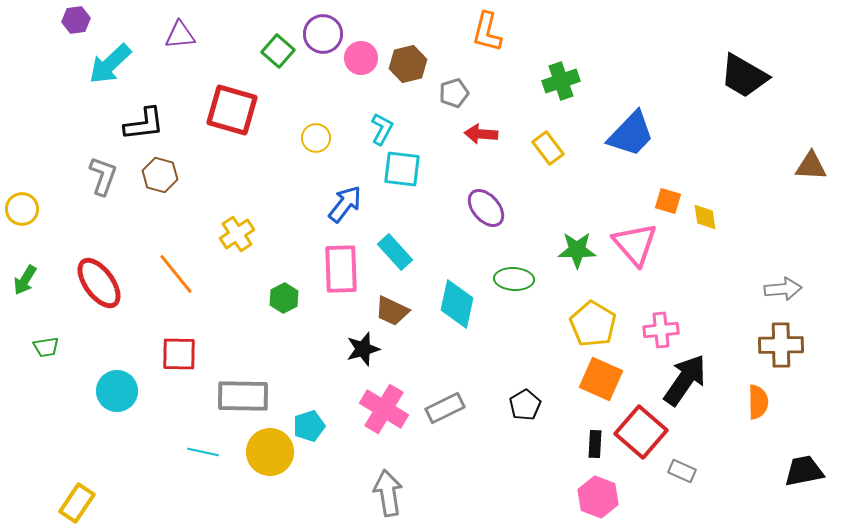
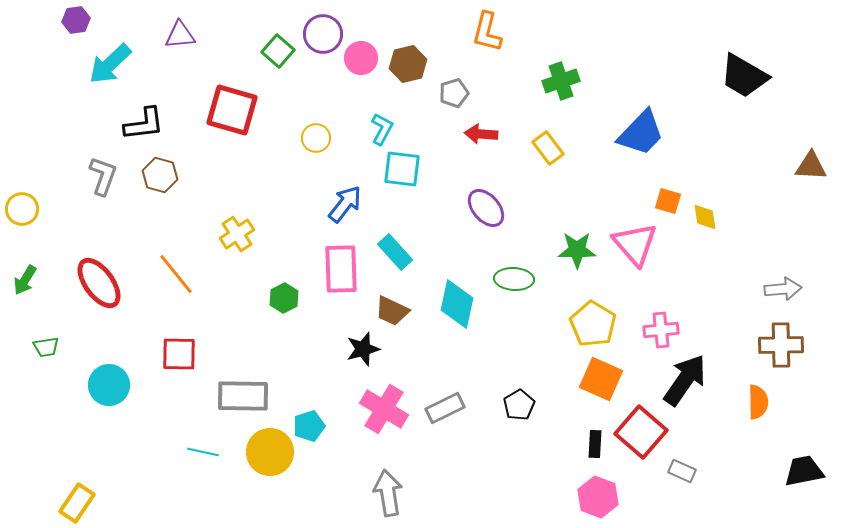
blue trapezoid at (631, 134): moved 10 px right, 1 px up
cyan circle at (117, 391): moved 8 px left, 6 px up
black pentagon at (525, 405): moved 6 px left
